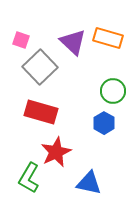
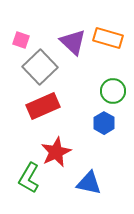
red rectangle: moved 2 px right, 6 px up; rotated 40 degrees counterclockwise
